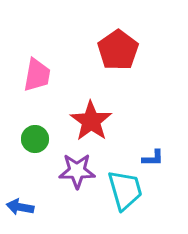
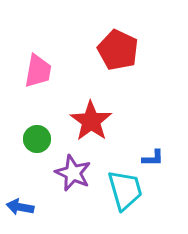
red pentagon: rotated 12 degrees counterclockwise
pink trapezoid: moved 1 px right, 4 px up
green circle: moved 2 px right
purple star: moved 4 px left, 2 px down; rotated 24 degrees clockwise
